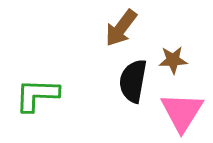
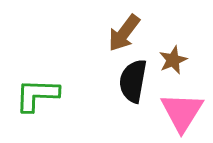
brown arrow: moved 3 px right, 5 px down
brown star: rotated 20 degrees counterclockwise
